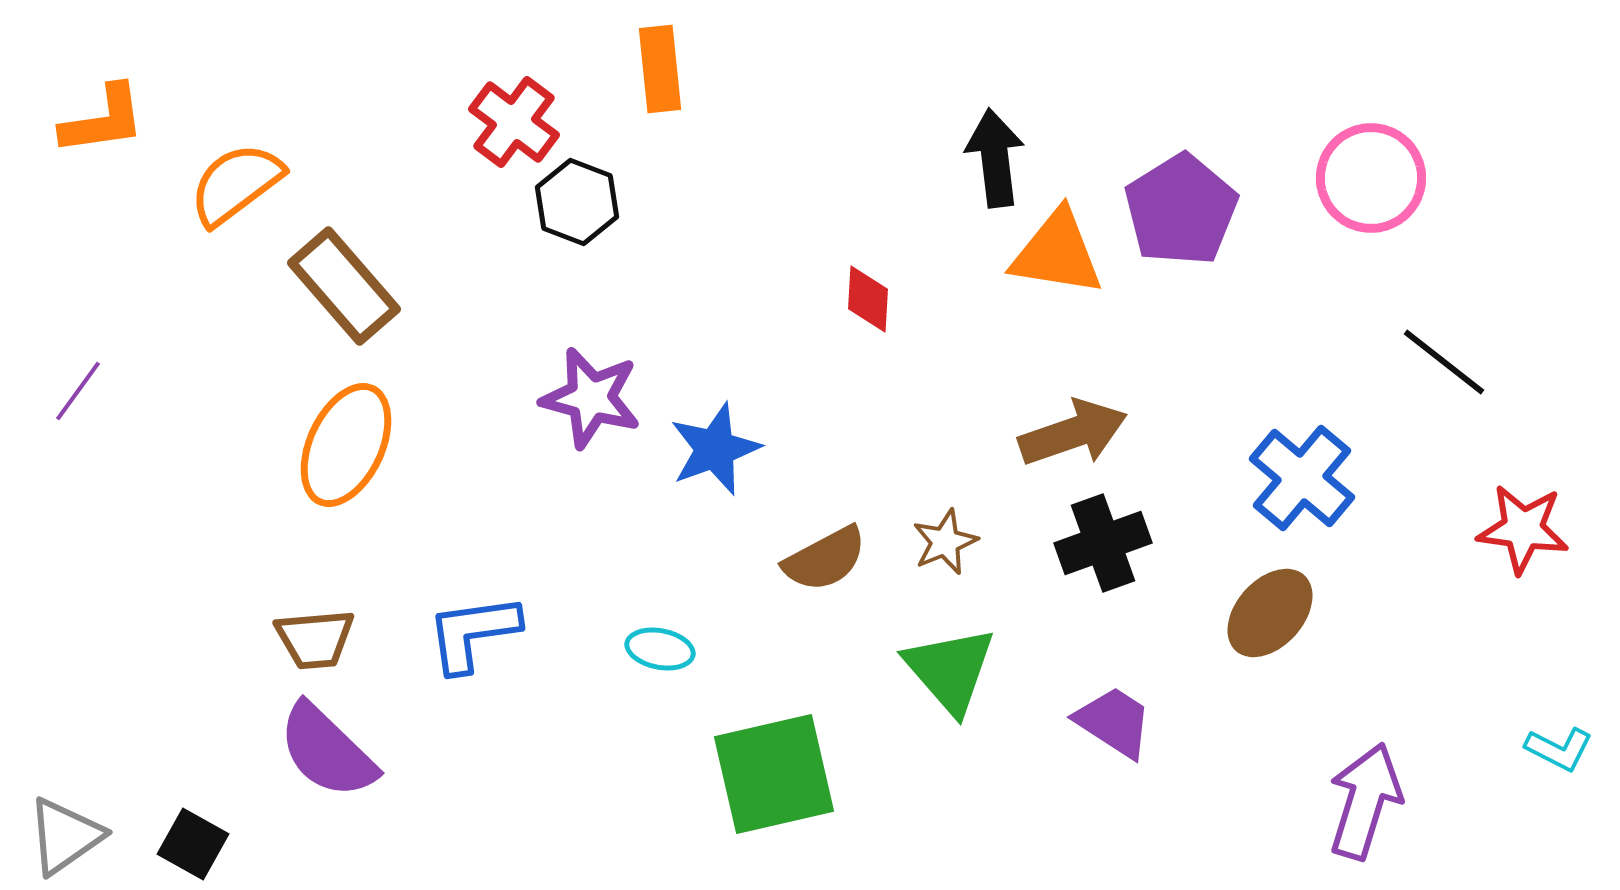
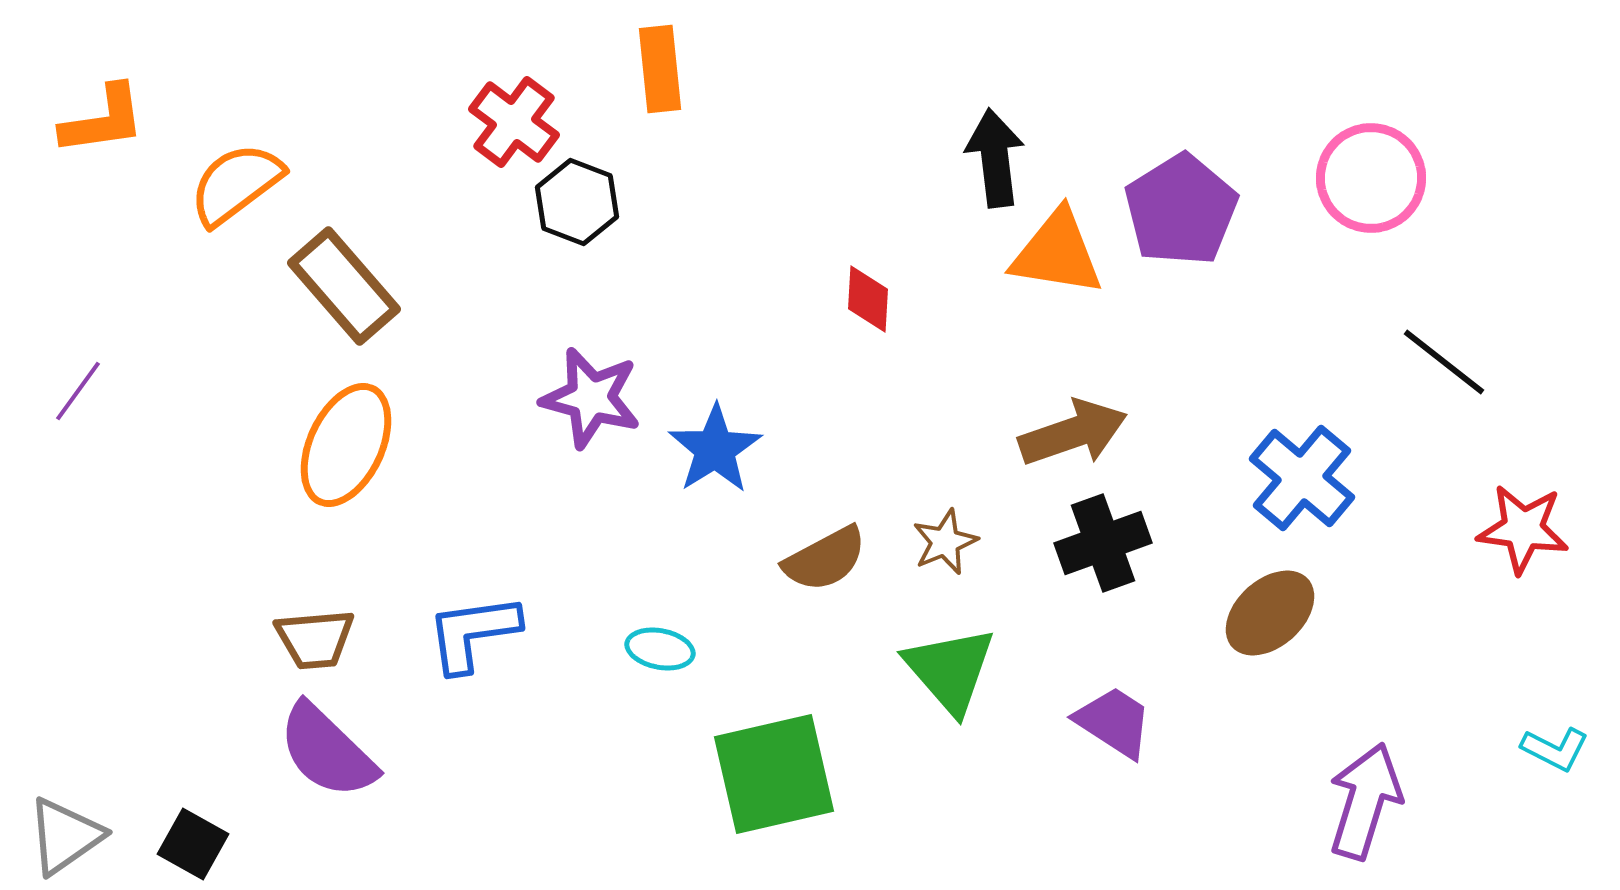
blue star: rotated 12 degrees counterclockwise
brown ellipse: rotated 6 degrees clockwise
cyan L-shape: moved 4 px left
